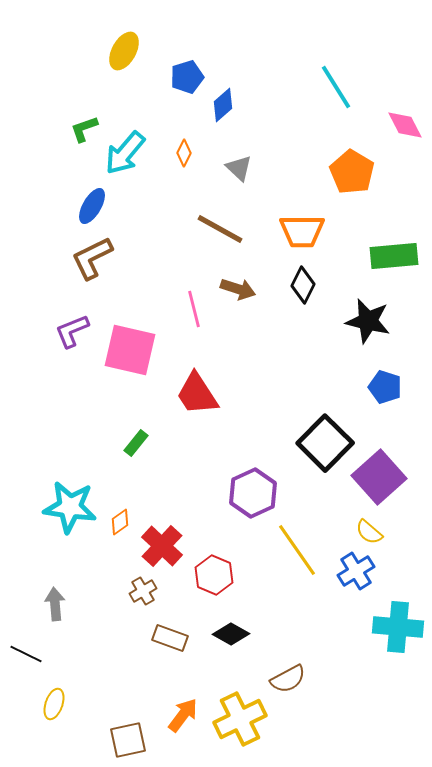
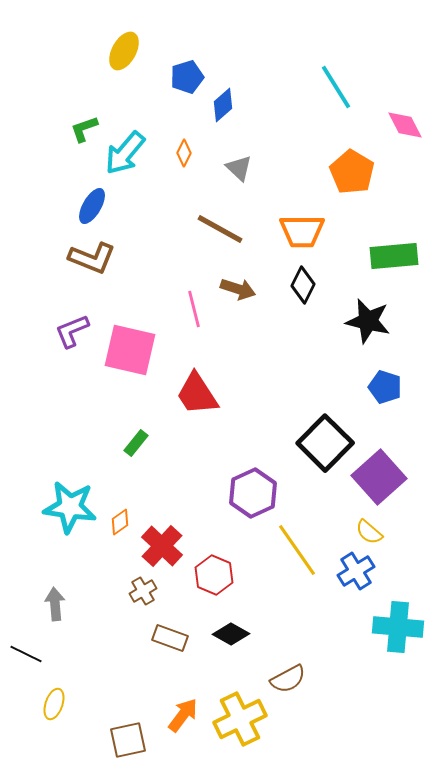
brown L-shape at (92, 258): rotated 132 degrees counterclockwise
